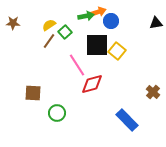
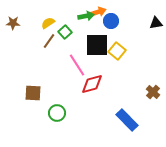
yellow semicircle: moved 1 px left, 2 px up
